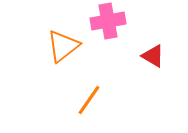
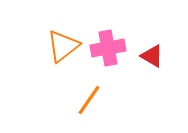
pink cross: moved 27 px down
red triangle: moved 1 px left
